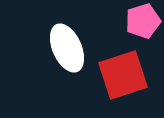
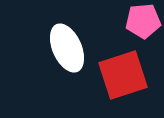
pink pentagon: rotated 12 degrees clockwise
